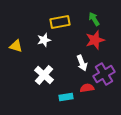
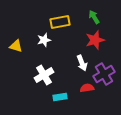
green arrow: moved 2 px up
white cross: rotated 18 degrees clockwise
cyan rectangle: moved 6 px left
